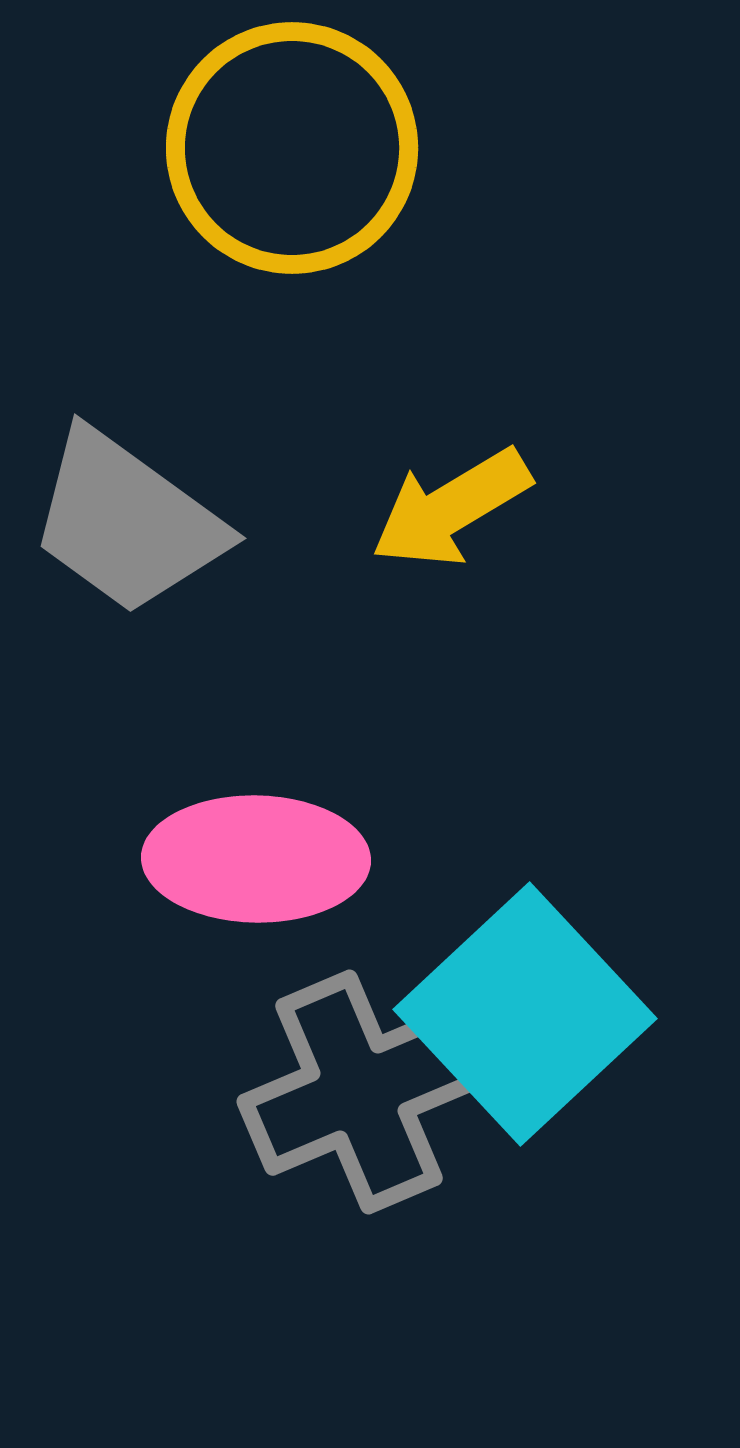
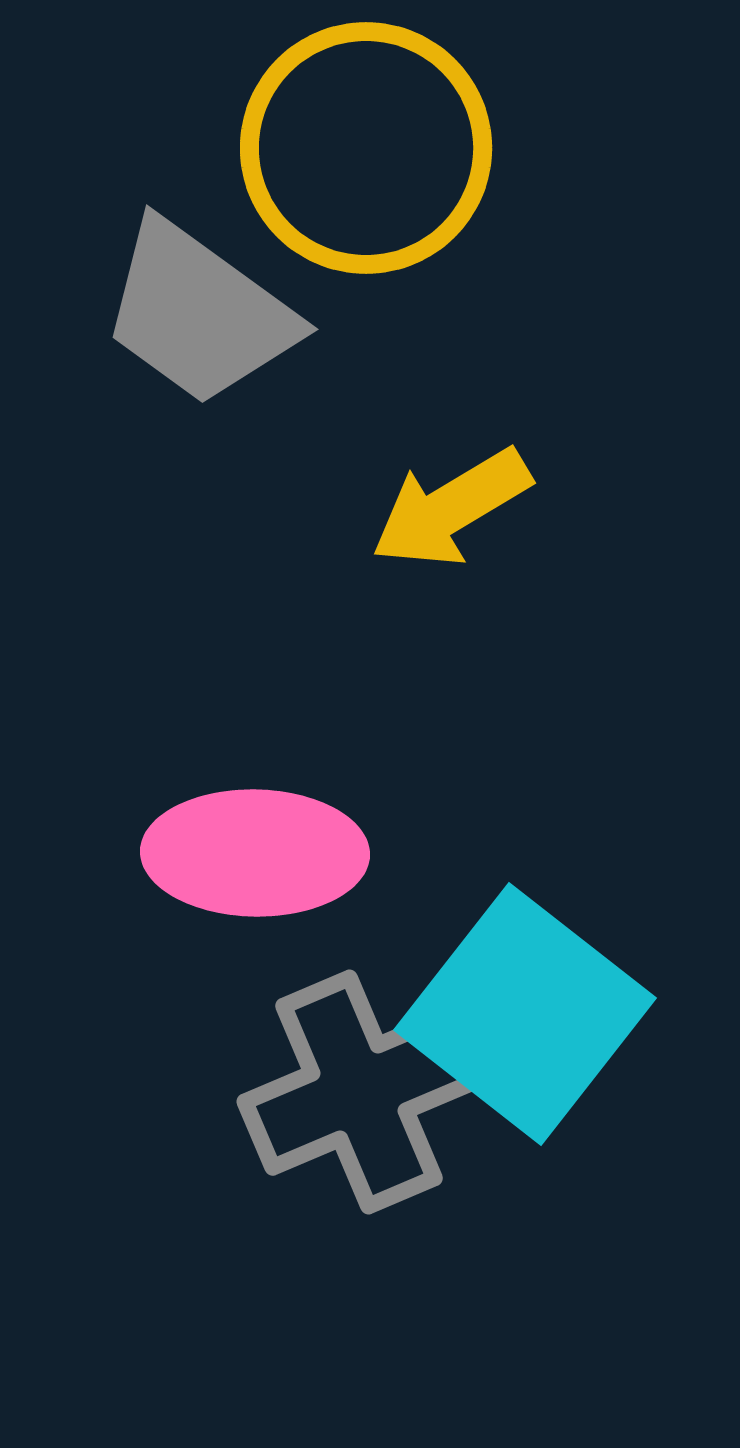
yellow circle: moved 74 px right
gray trapezoid: moved 72 px right, 209 px up
pink ellipse: moved 1 px left, 6 px up
cyan square: rotated 9 degrees counterclockwise
